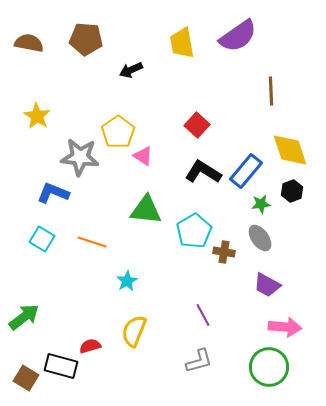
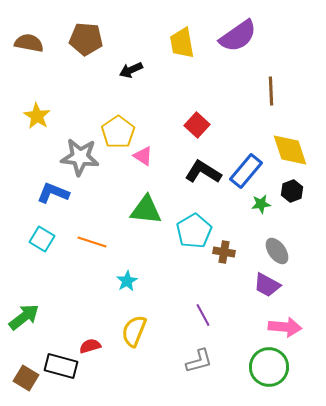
gray ellipse: moved 17 px right, 13 px down
